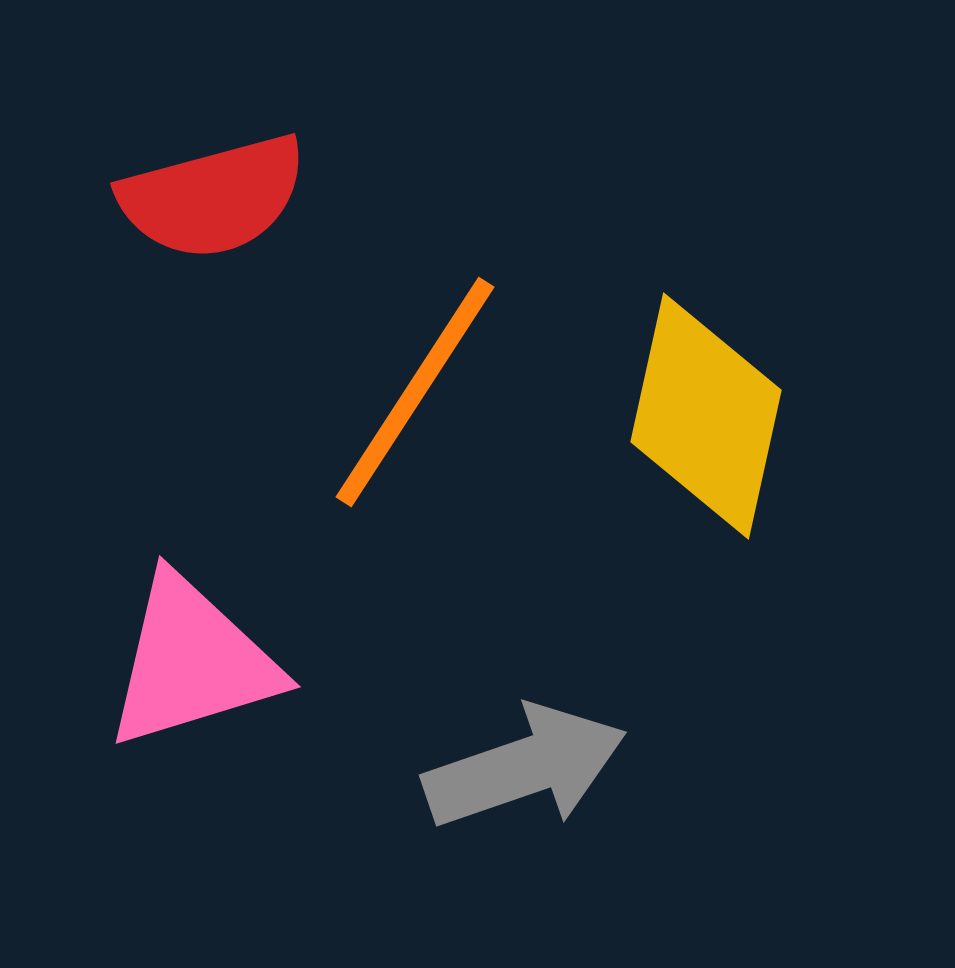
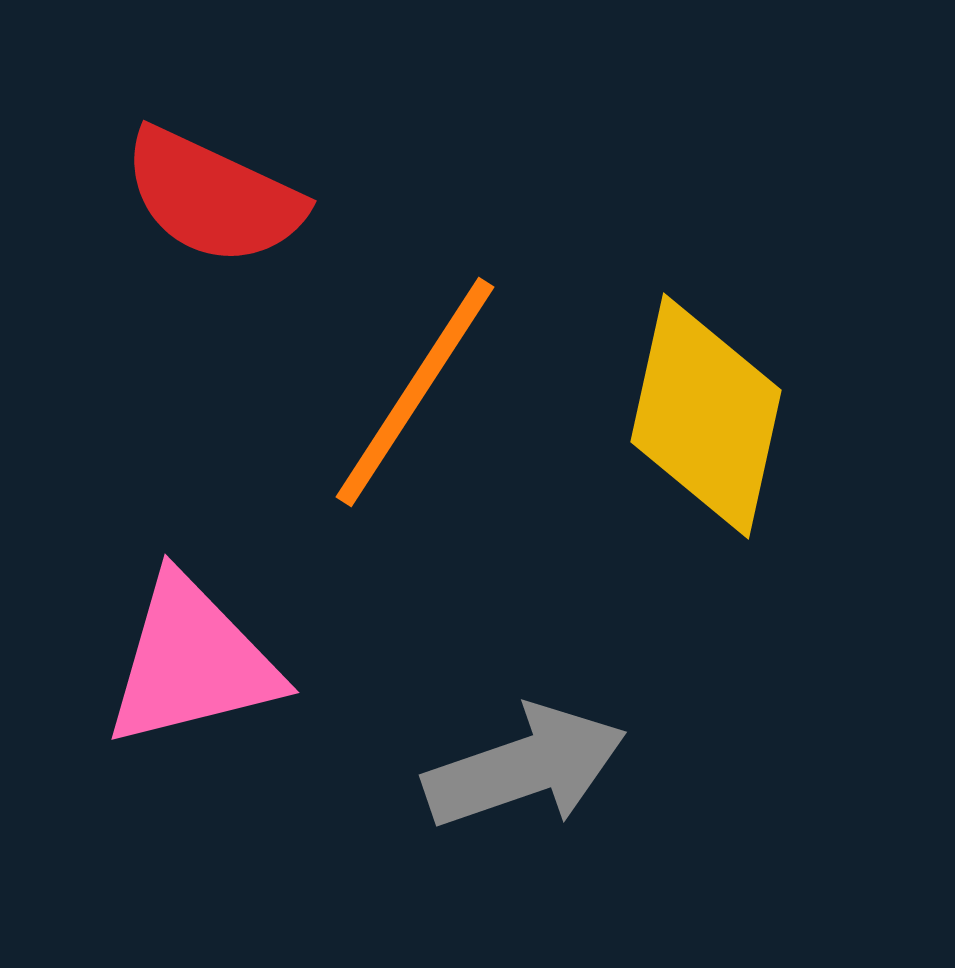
red semicircle: rotated 40 degrees clockwise
pink triangle: rotated 3 degrees clockwise
